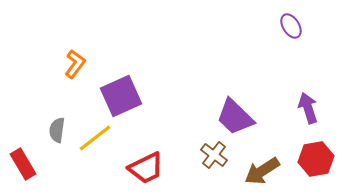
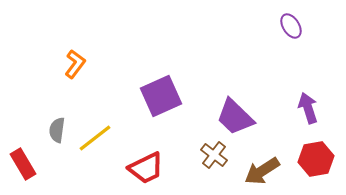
purple square: moved 40 px right
